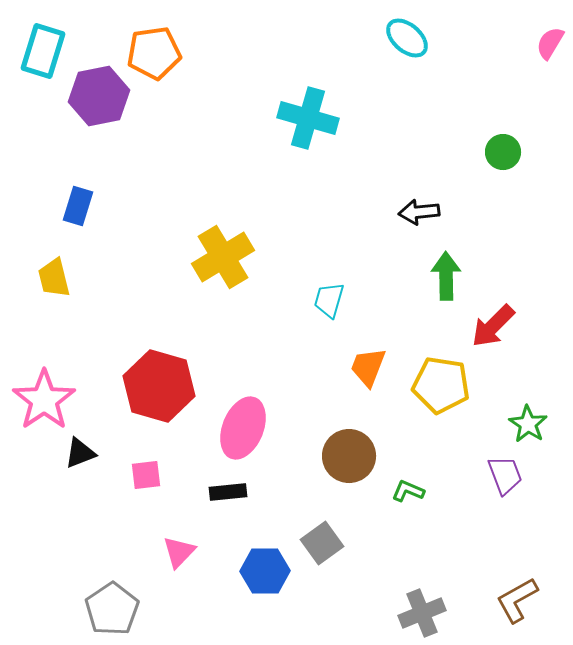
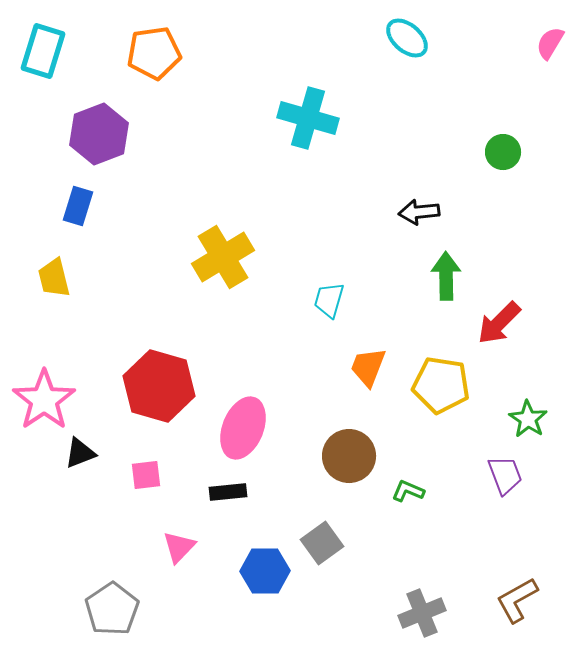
purple hexagon: moved 38 px down; rotated 10 degrees counterclockwise
red arrow: moved 6 px right, 3 px up
green star: moved 5 px up
pink triangle: moved 5 px up
